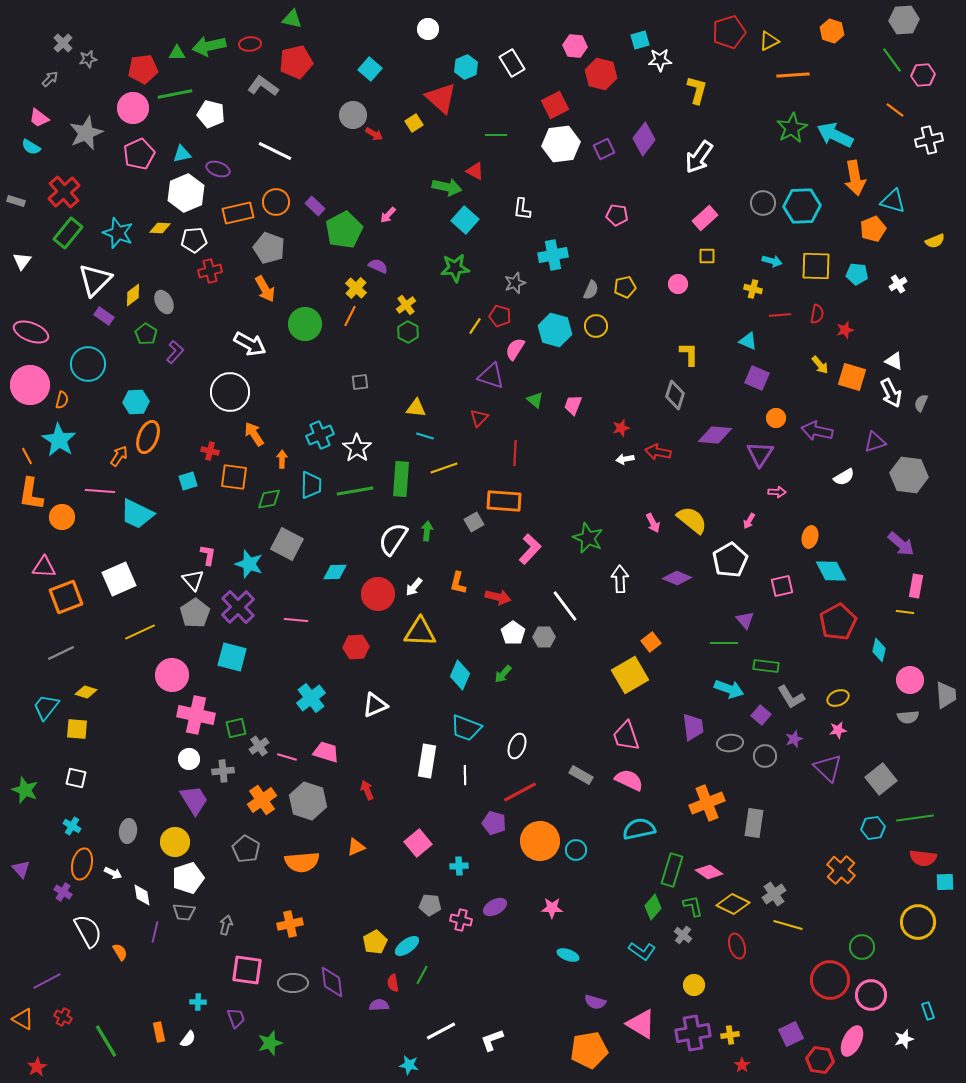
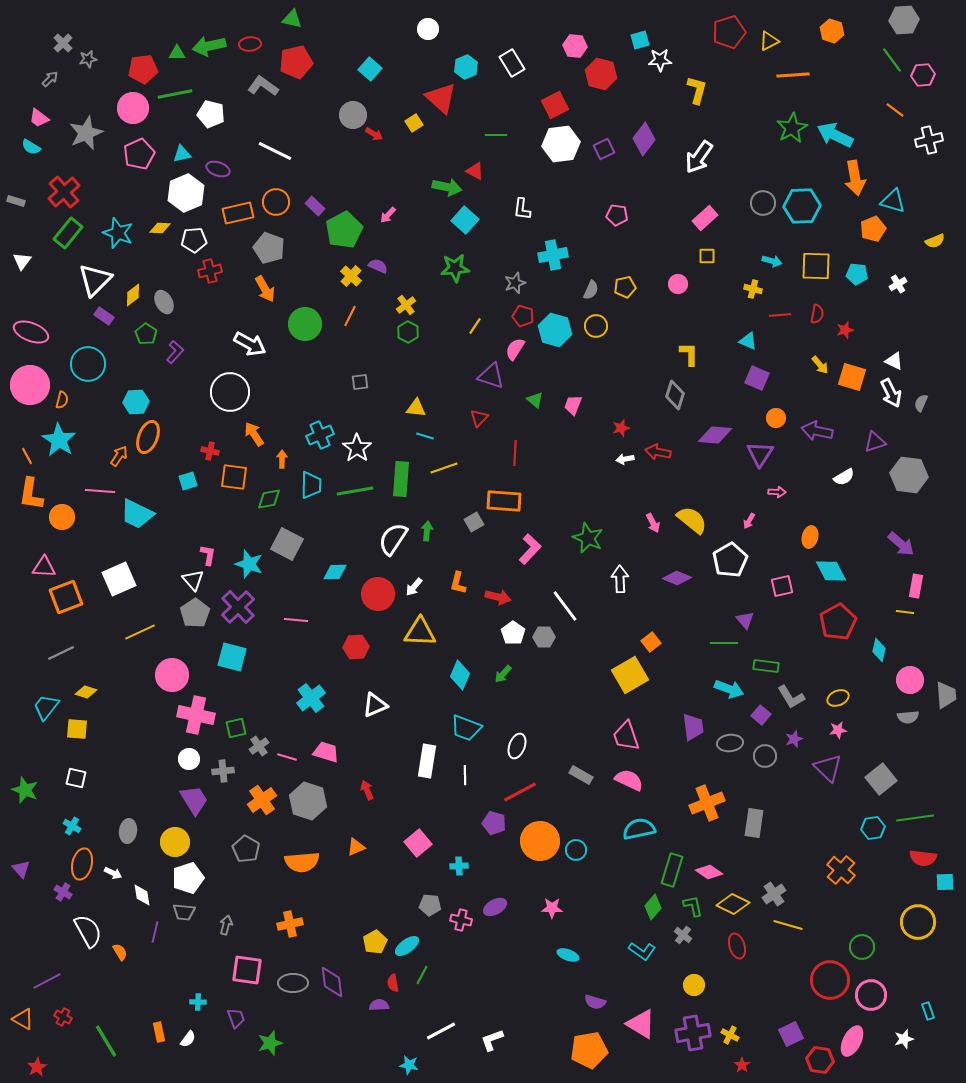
yellow cross at (356, 288): moved 5 px left, 12 px up
red pentagon at (500, 316): moved 23 px right
yellow cross at (730, 1035): rotated 36 degrees clockwise
